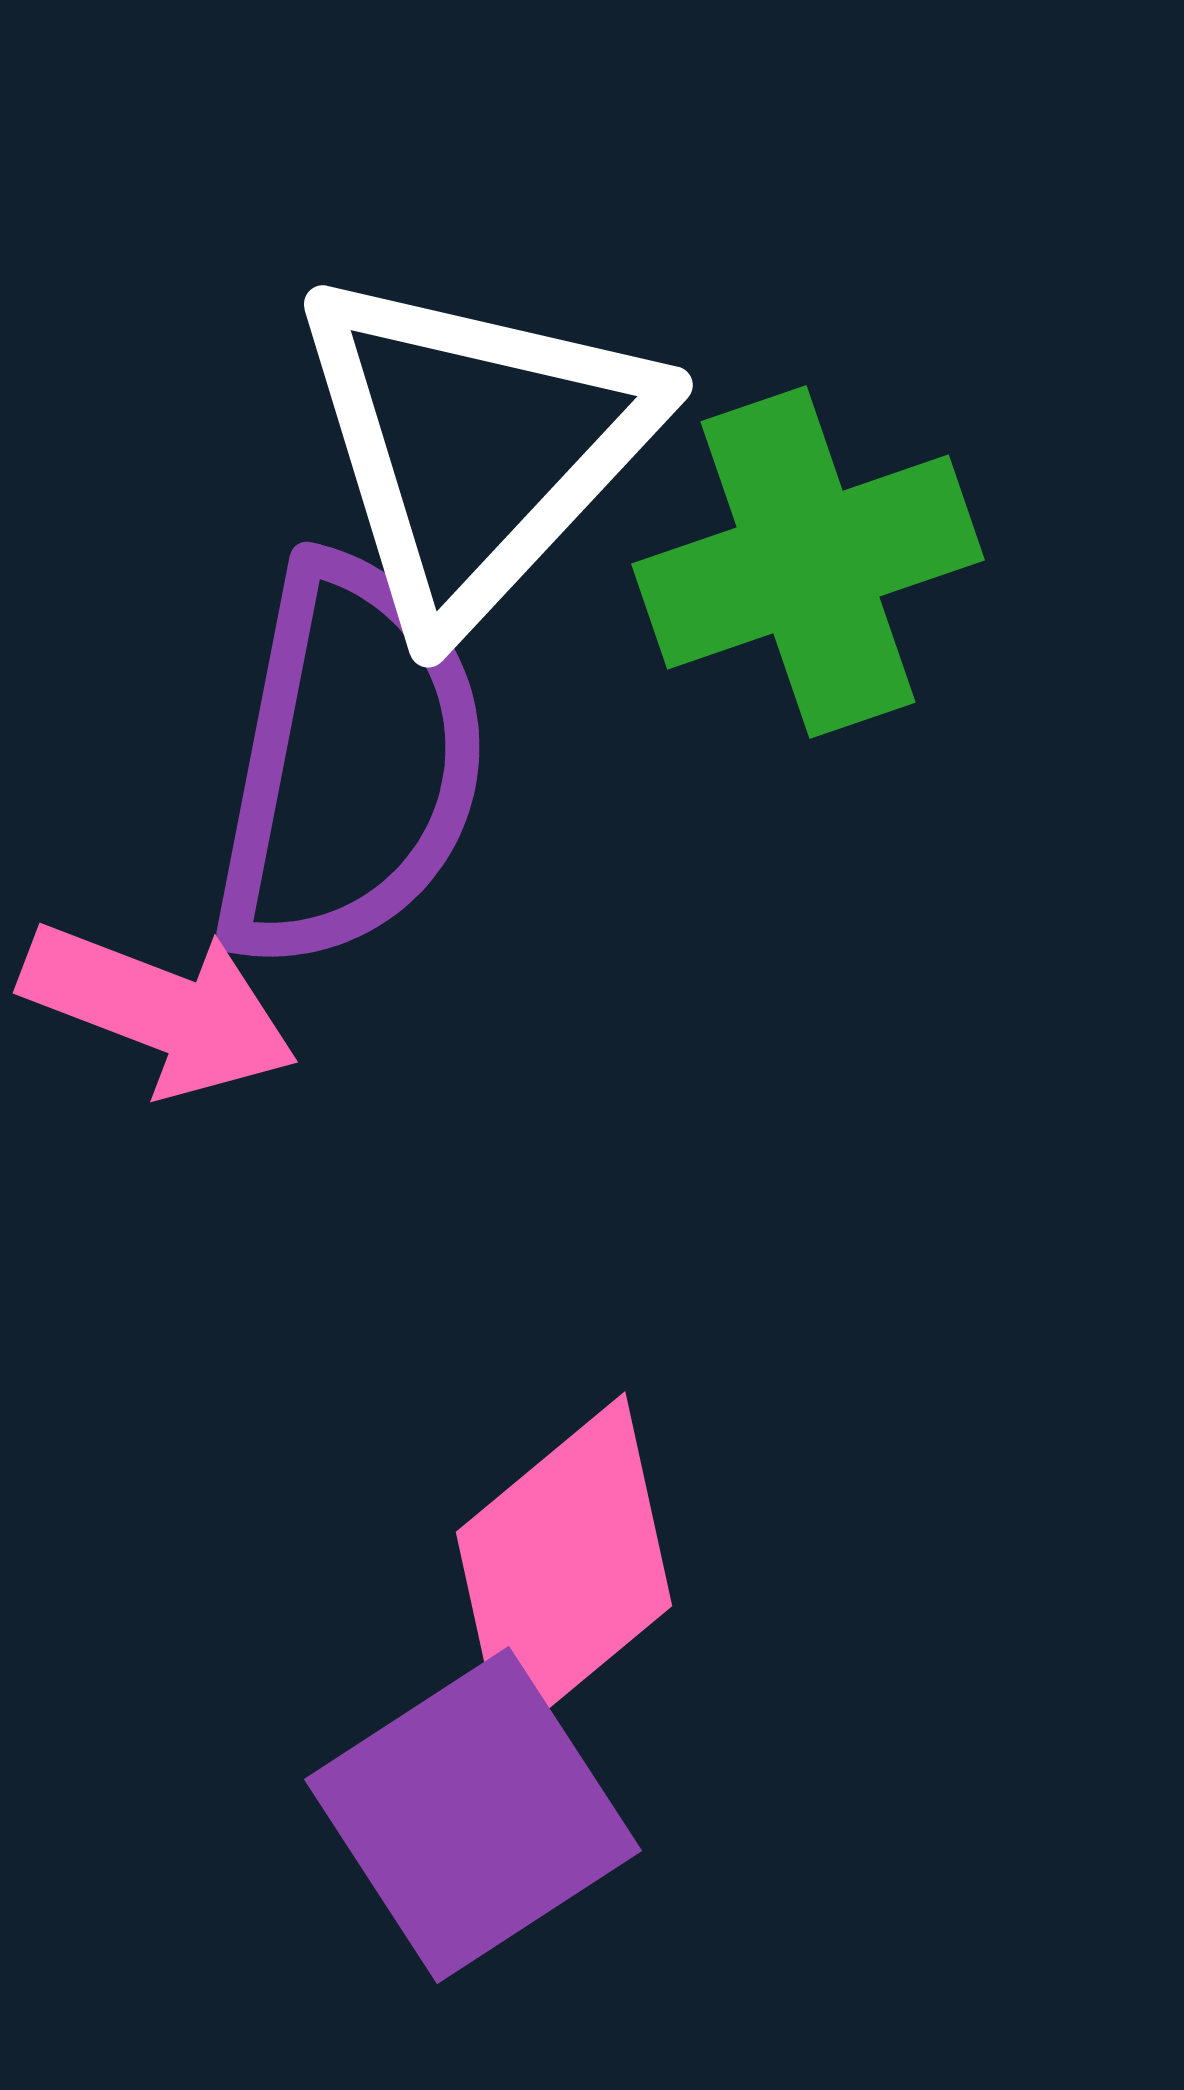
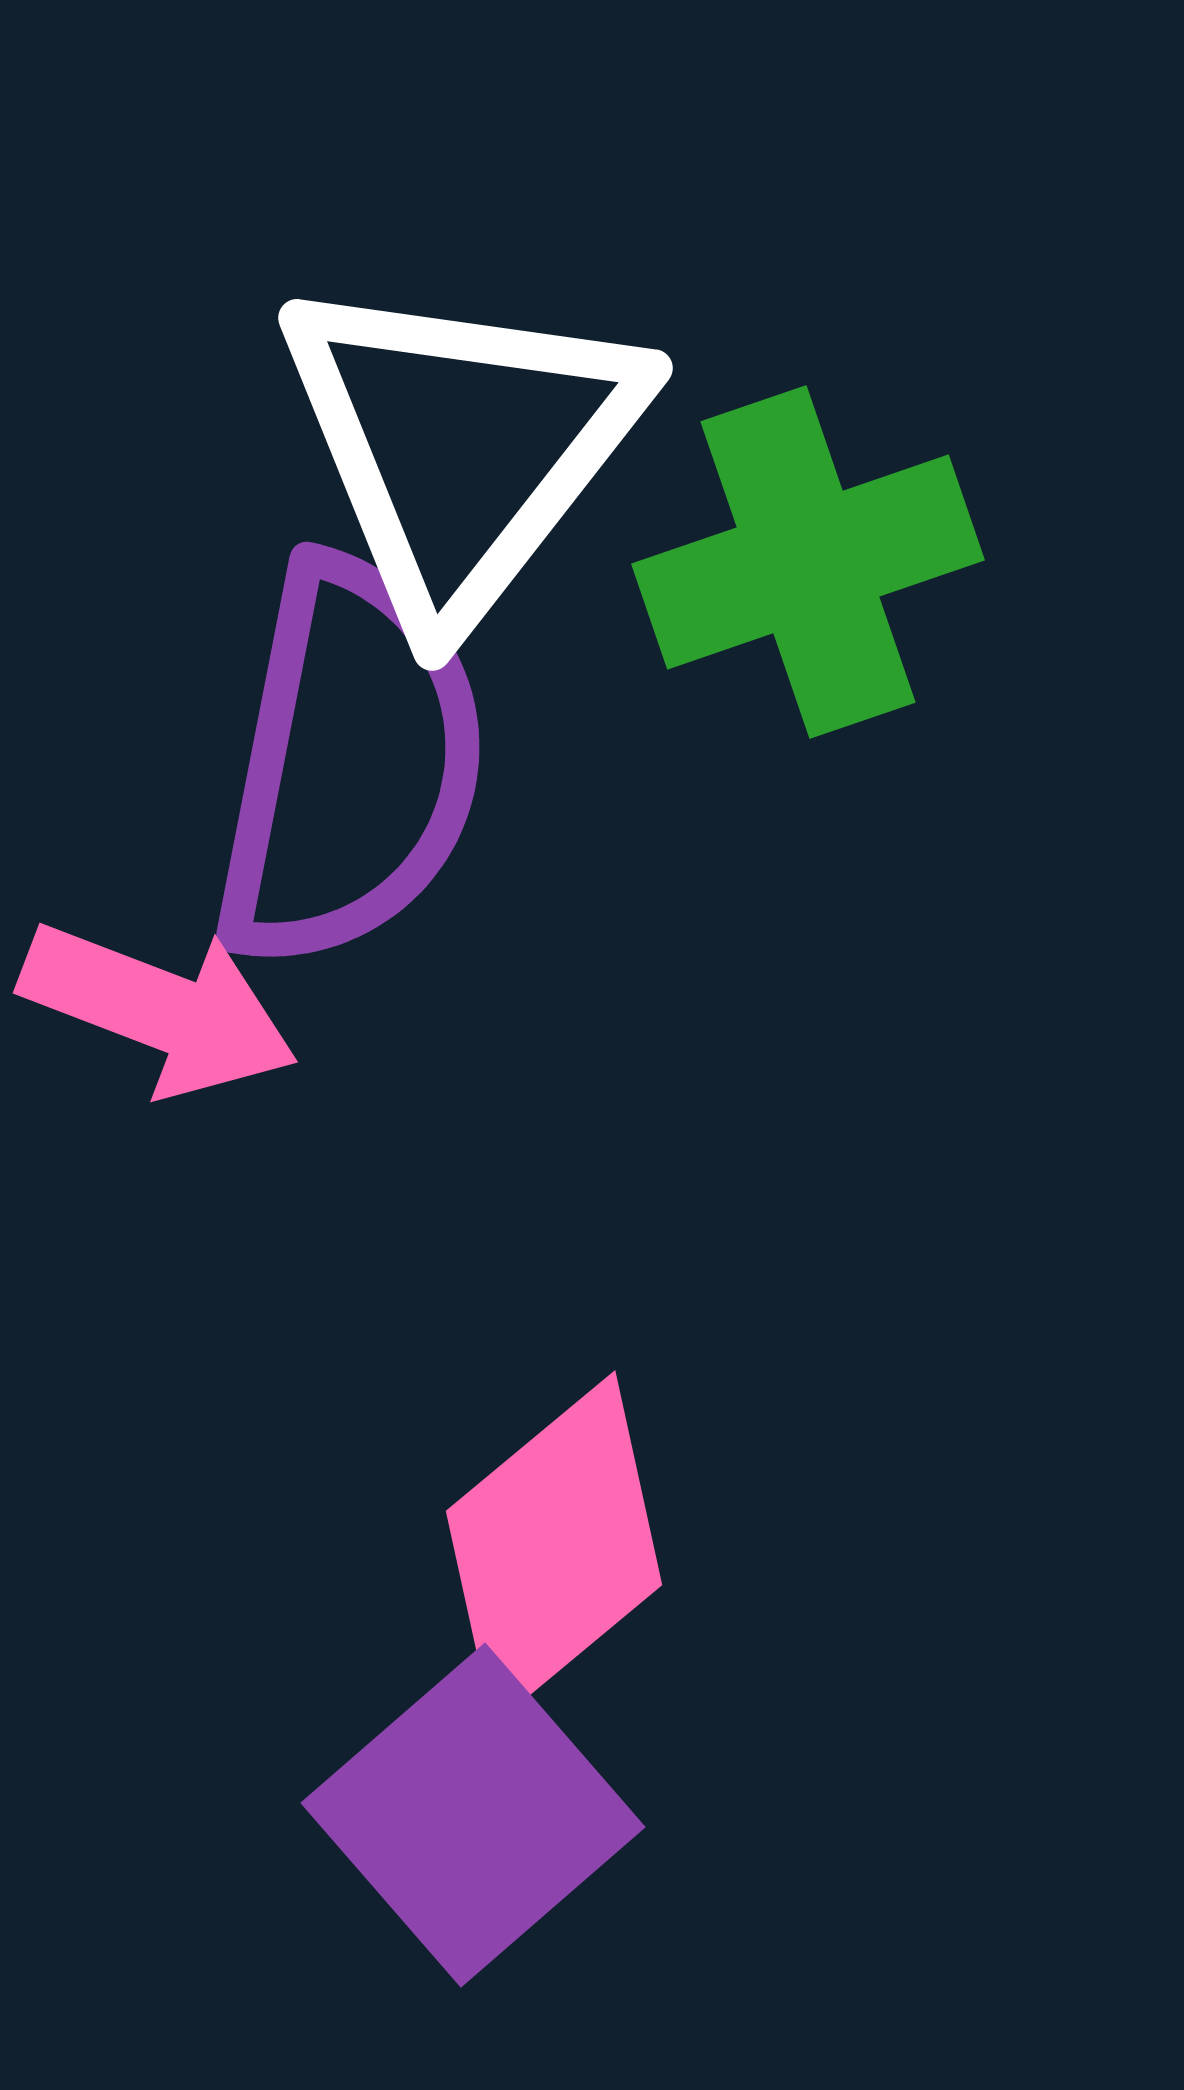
white triangle: moved 14 px left; rotated 5 degrees counterclockwise
pink diamond: moved 10 px left, 21 px up
purple square: rotated 8 degrees counterclockwise
